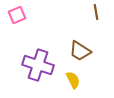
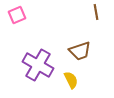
brown trapezoid: rotated 50 degrees counterclockwise
purple cross: rotated 12 degrees clockwise
yellow semicircle: moved 2 px left
